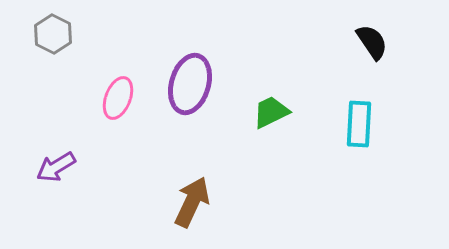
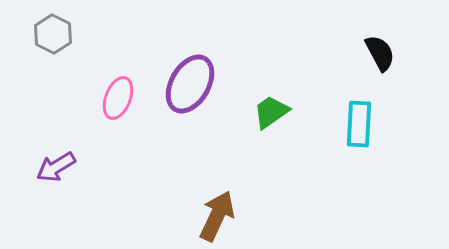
black semicircle: moved 8 px right, 11 px down; rotated 6 degrees clockwise
purple ellipse: rotated 14 degrees clockwise
green trapezoid: rotated 9 degrees counterclockwise
brown arrow: moved 25 px right, 14 px down
